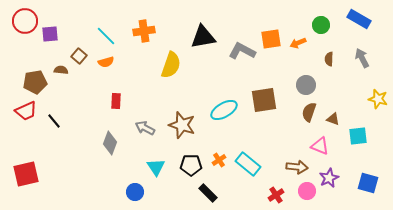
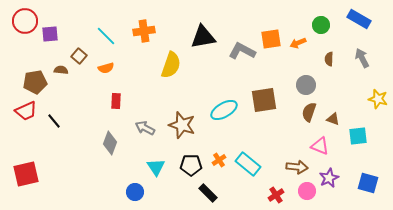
orange semicircle at (106, 62): moved 6 px down
